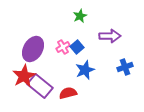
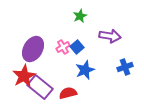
purple arrow: rotated 10 degrees clockwise
purple rectangle: moved 1 px down
